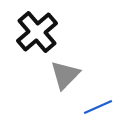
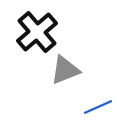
gray triangle: moved 5 px up; rotated 24 degrees clockwise
